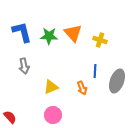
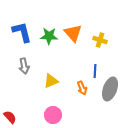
gray ellipse: moved 7 px left, 8 px down
yellow triangle: moved 6 px up
